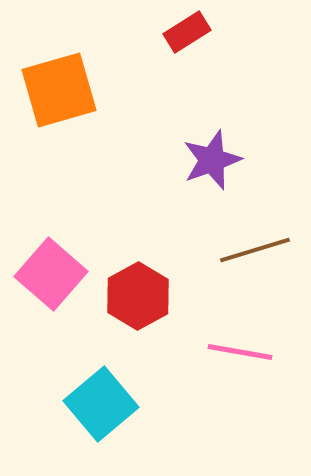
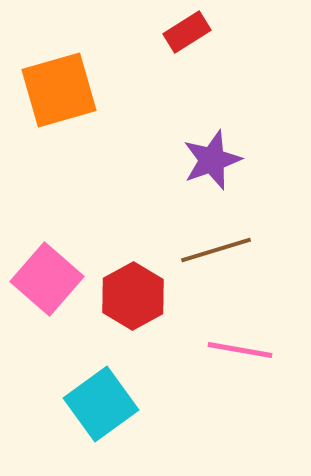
brown line: moved 39 px left
pink square: moved 4 px left, 5 px down
red hexagon: moved 5 px left
pink line: moved 2 px up
cyan square: rotated 4 degrees clockwise
